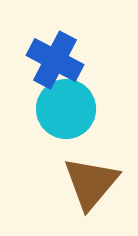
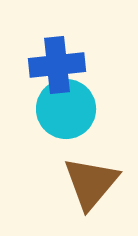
blue cross: moved 2 px right, 5 px down; rotated 34 degrees counterclockwise
